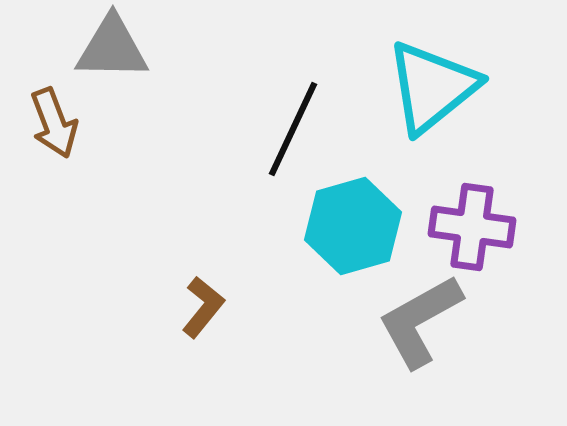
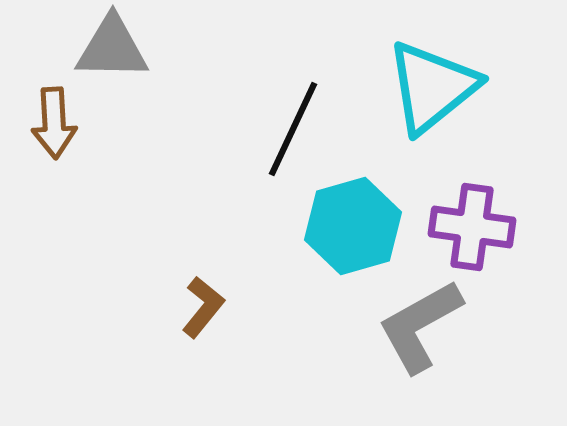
brown arrow: rotated 18 degrees clockwise
gray L-shape: moved 5 px down
